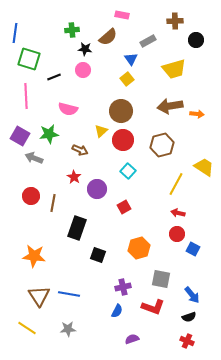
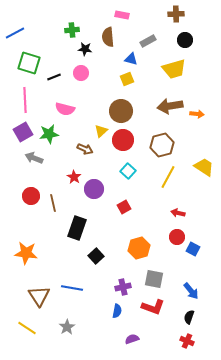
brown cross at (175, 21): moved 1 px right, 7 px up
blue line at (15, 33): rotated 54 degrees clockwise
brown semicircle at (108, 37): rotated 126 degrees clockwise
black circle at (196, 40): moved 11 px left
green square at (29, 59): moved 4 px down
blue triangle at (131, 59): rotated 40 degrees counterclockwise
pink circle at (83, 70): moved 2 px left, 3 px down
yellow square at (127, 79): rotated 16 degrees clockwise
pink line at (26, 96): moved 1 px left, 4 px down
pink semicircle at (68, 109): moved 3 px left
purple square at (20, 136): moved 3 px right, 4 px up; rotated 30 degrees clockwise
brown arrow at (80, 150): moved 5 px right, 1 px up
yellow line at (176, 184): moved 8 px left, 7 px up
purple circle at (97, 189): moved 3 px left
brown line at (53, 203): rotated 24 degrees counterclockwise
red circle at (177, 234): moved 3 px down
black square at (98, 255): moved 2 px left, 1 px down; rotated 28 degrees clockwise
orange star at (34, 256): moved 8 px left, 3 px up
gray square at (161, 279): moved 7 px left
blue line at (69, 294): moved 3 px right, 6 px up
blue arrow at (192, 295): moved 1 px left, 4 px up
blue semicircle at (117, 311): rotated 16 degrees counterclockwise
black semicircle at (189, 317): rotated 128 degrees clockwise
gray star at (68, 329): moved 1 px left, 2 px up; rotated 28 degrees counterclockwise
